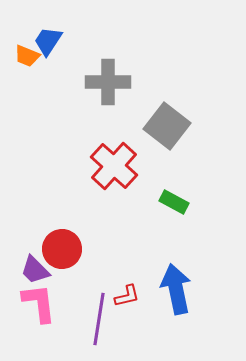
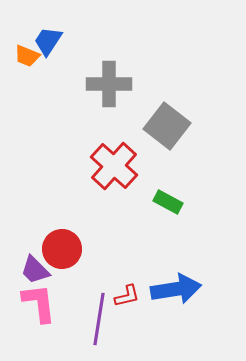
gray cross: moved 1 px right, 2 px down
green rectangle: moved 6 px left
blue arrow: rotated 93 degrees clockwise
